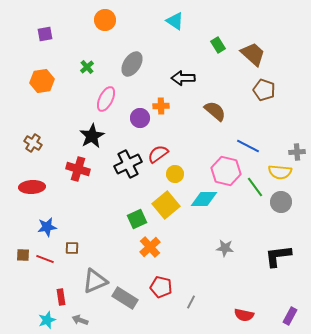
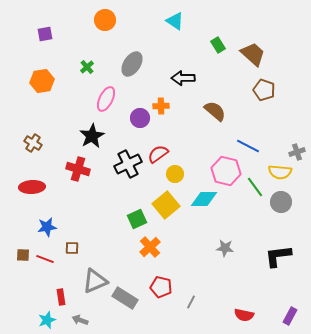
gray cross at (297, 152): rotated 14 degrees counterclockwise
